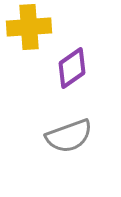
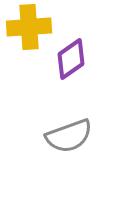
purple diamond: moved 1 px left, 9 px up
